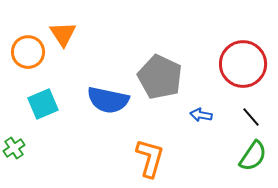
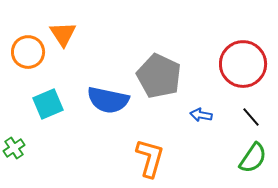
gray pentagon: moved 1 px left, 1 px up
cyan square: moved 5 px right
green semicircle: moved 2 px down
